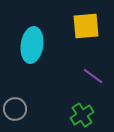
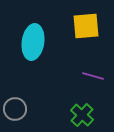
cyan ellipse: moved 1 px right, 3 px up
purple line: rotated 20 degrees counterclockwise
green cross: rotated 15 degrees counterclockwise
